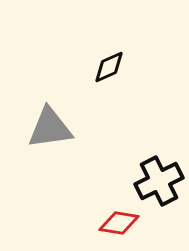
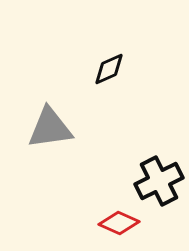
black diamond: moved 2 px down
red diamond: rotated 15 degrees clockwise
